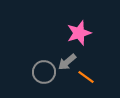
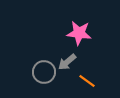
pink star: rotated 25 degrees clockwise
orange line: moved 1 px right, 4 px down
